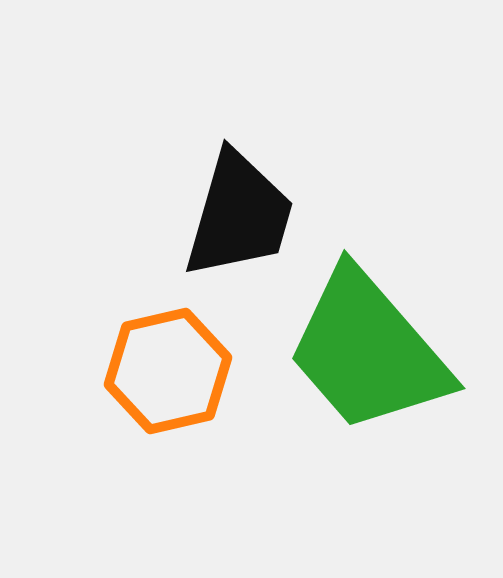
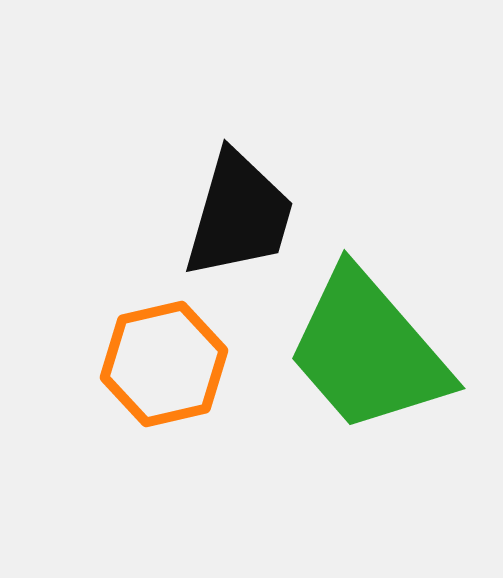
orange hexagon: moved 4 px left, 7 px up
